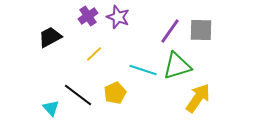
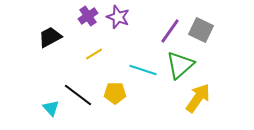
gray square: rotated 25 degrees clockwise
yellow line: rotated 12 degrees clockwise
green triangle: moved 3 px right, 1 px up; rotated 24 degrees counterclockwise
yellow pentagon: rotated 25 degrees clockwise
